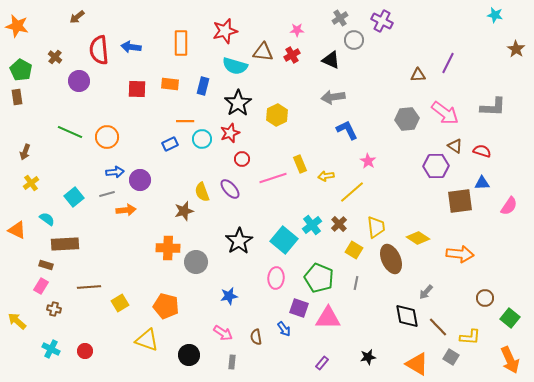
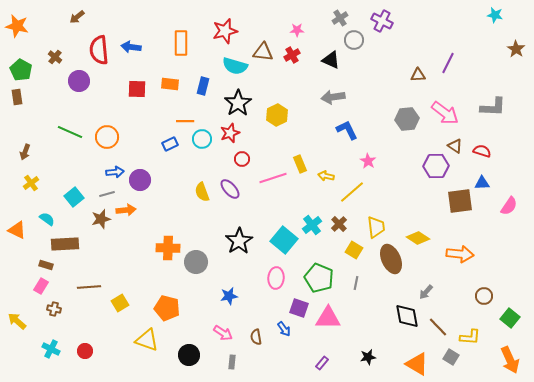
yellow arrow at (326, 176): rotated 21 degrees clockwise
brown star at (184, 211): moved 83 px left, 8 px down
brown circle at (485, 298): moved 1 px left, 2 px up
orange pentagon at (166, 306): moved 1 px right, 2 px down
